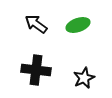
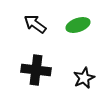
black arrow: moved 1 px left
